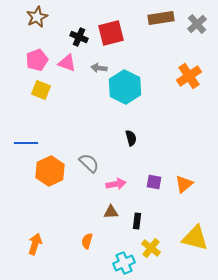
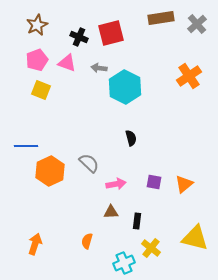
brown star: moved 8 px down
blue line: moved 3 px down
